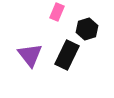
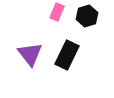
black hexagon: moved 13 px up
purple triangle: moved 1 px up
